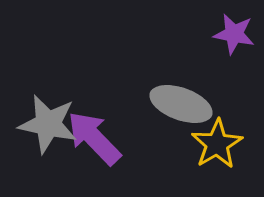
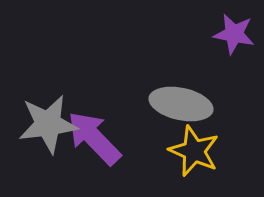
gray ellipse: rotated 8 degrees counterclockwise
gray star: rotated 20 degrees counterclockwise
yellow star: moved 23 px left, 7 px down; rotated 18 degrees counterclockwise
